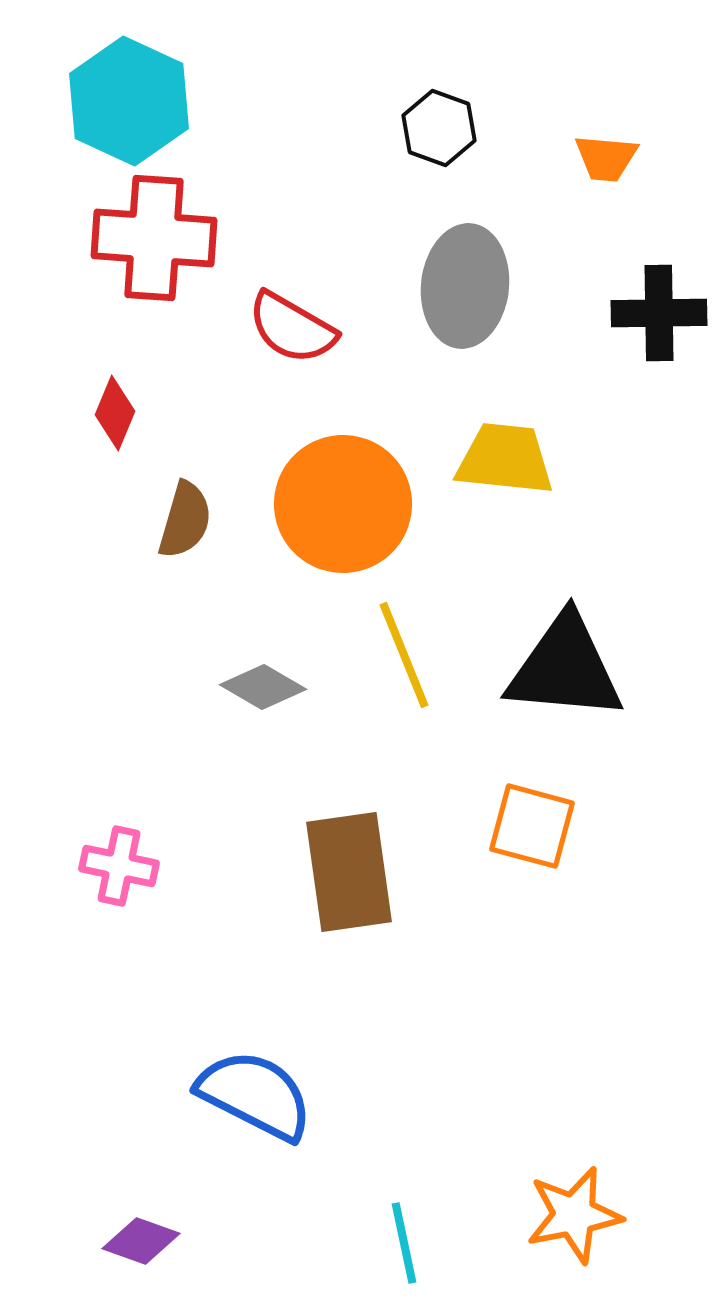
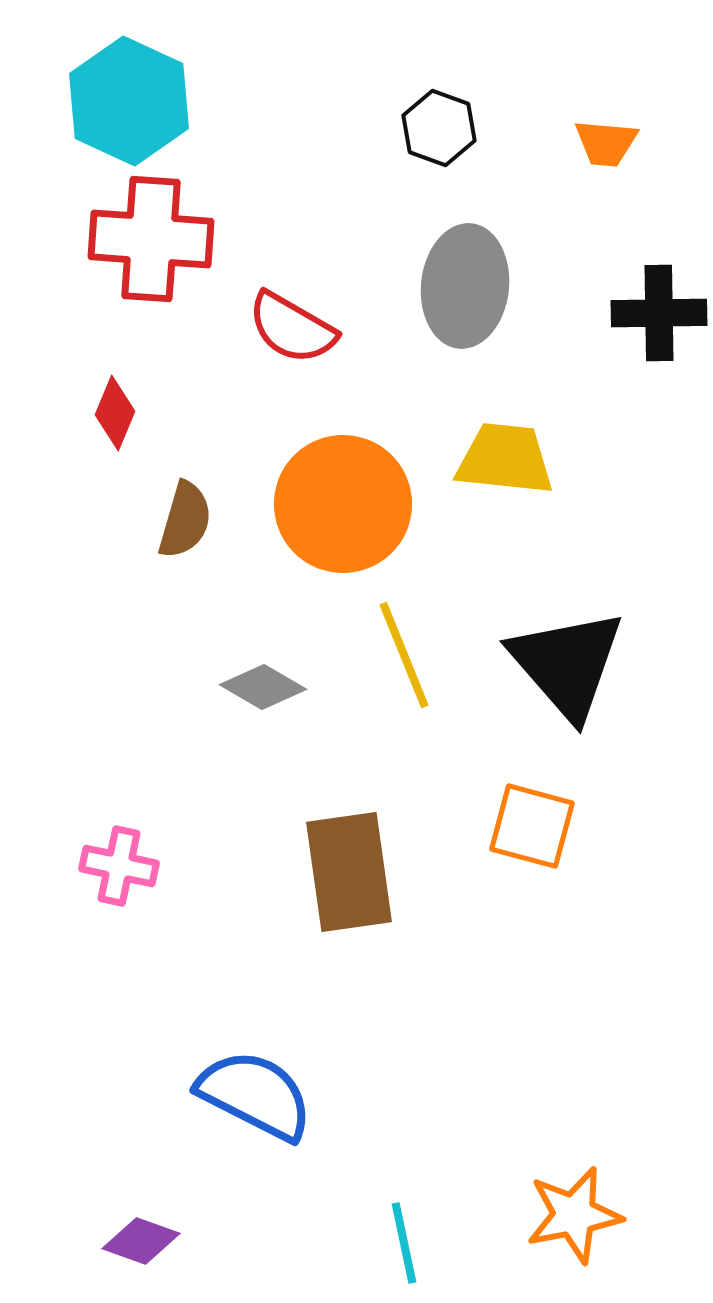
orange trapezoid: moved 15 px up
red cross: moved 3 px left, 1 px down
black triangle: moved 2 px right, 4 px up; rotated 44 degrees clockwise
